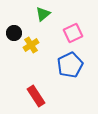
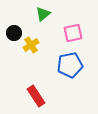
pink square: rotated 12 degrees clockwise
blue pentagon: rotated 15 degrees clockwise
